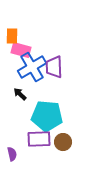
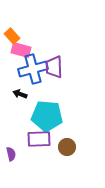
orange rectangle: rotated 42 degrees counterclockwise
blue cross: moved 1 px right, 2 px down; rotated 16 degrees clockwise
black arrow: rotated 24 degrees counterclockwise
brown circle: moved 4 px right, 5 px down
purple semicircle: moved 1 px left
